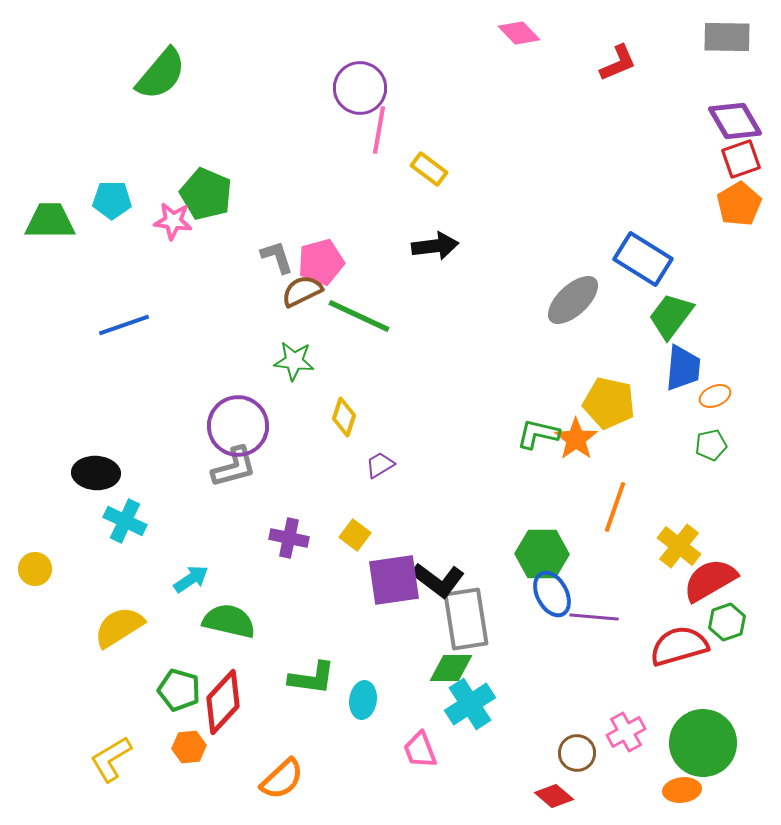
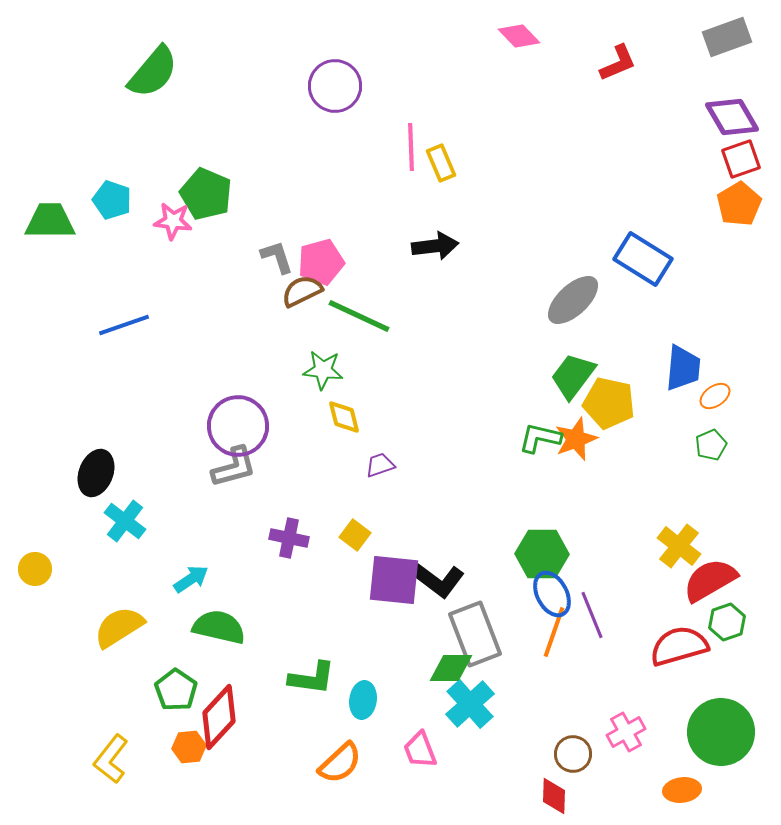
pink diamond at (519, 33): moved 3 px down
gray rectangle at (727, 37): rotated 21 degrees counterclockwise
green semicircle at (161, 74): moved 8 px left, 2 px up
purple circle at (360, 88): moved 25 px left, 2 px up
purple diamond at (735, 121): moved 3 px left, 4 px up
pink line at (379, 130): moved 32 px right, 17 px down; rotated 12 degrees counterclockwise
yellow rectangle at (429, 169): moved 12 px right, 6 px up; rotated 30 degrees clockwise
cyan pentagon at (112, 200): rotated 18 degrees clockwise
green trapezoid at (671, 316): moved 98 px left, 60 px down
green star at (294, 361): moved 29 px right, 9 px down
orange ellipse at (715, 396): rotated 12 degrees counterclockwise
yellow diamond at (344, 417): rotated 33 degrees counterclockwise
green L-shape at (538, 434): moved 2 px right, 4 px down
orange star at (576, 439): rotated 15 degrees clockwise
green pentagon at (711, 445): rotated 12 degrees counterclockwise
purple trapezoid at (380, 465): rotated 12 degrees clockwise
black ellipse at (96, 473): rotated 72 degrees counterclockwise
orange line at (615, 507): moved 61 px left, 125 px down
cyan cross at (125, 521): rotated 12 degrees clockwise
purple square at (394, 580): rotated 14 degrees clockwise
purple line at (594, 617): moved 2 px left, 2 px up; rotated 63 degrees clockwise
gray rectangle at (466, 619): moved 9 px right, 15 px down; rotated 12 degrees counterclockwise
green semicircle at (229, 621): moved 10 px left, 6 px down
green pentagon at (179, 690): moved 3 px left; rotated 18 degrees clockwise
red diamond at (223, 702): moved 4 px left, 15 px down
cyan cross at (470, 704): rotated 9 degrees counterclockwise
green circle at (703, 743): moved 18 px right, 11 px up
brown circle at (577, 753): moved 4 px left, 1 px down
yellow L-shape at (111, 759): rotated 21 degrees counterclockwise
orange semicircle at (282, 779): moved 58 px right, 16 px up
red diamond at (554, 796): rotated 51 degrees clockwise
